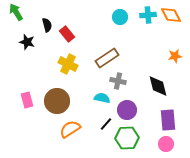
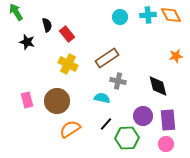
orange star: moved 1 px right
purple circle: moved 16 px right, 6 px down
